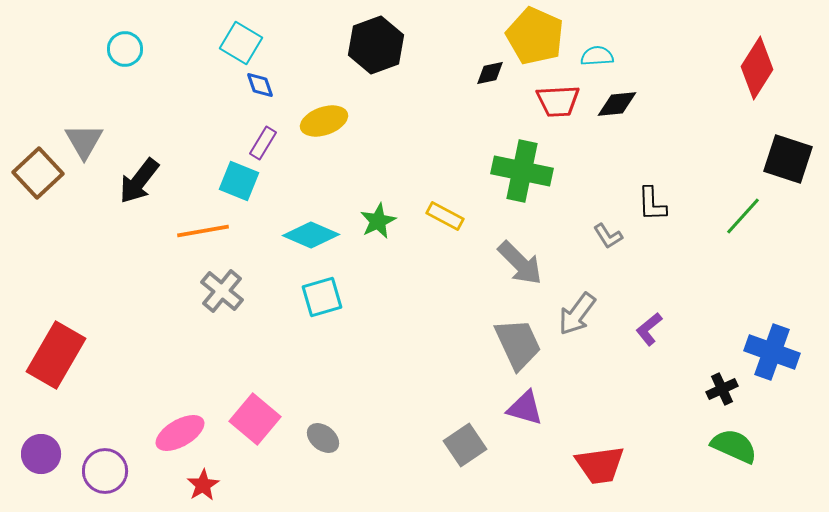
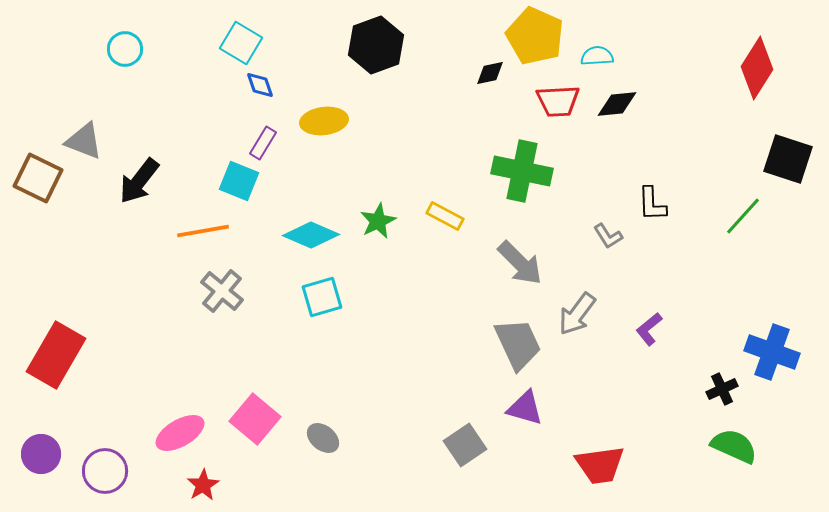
yellow ellipse at (324, 121): rotated 12 degrees clockwise
gray triangle at (84, 141): rotated 39 degrees counterclockwise
brown square at (38, 173): moved 5 px down; rotated 21 degrees counterclockwise
